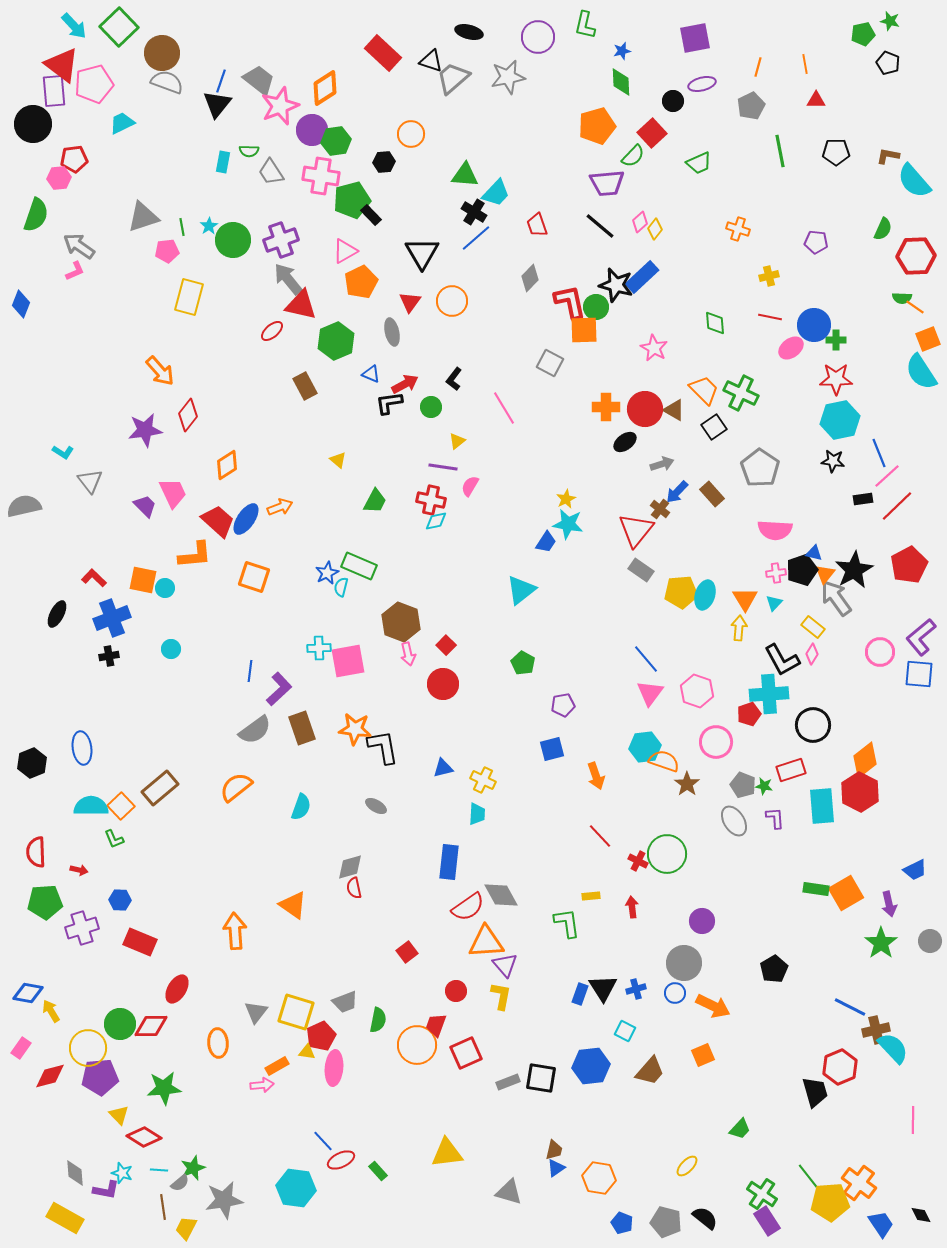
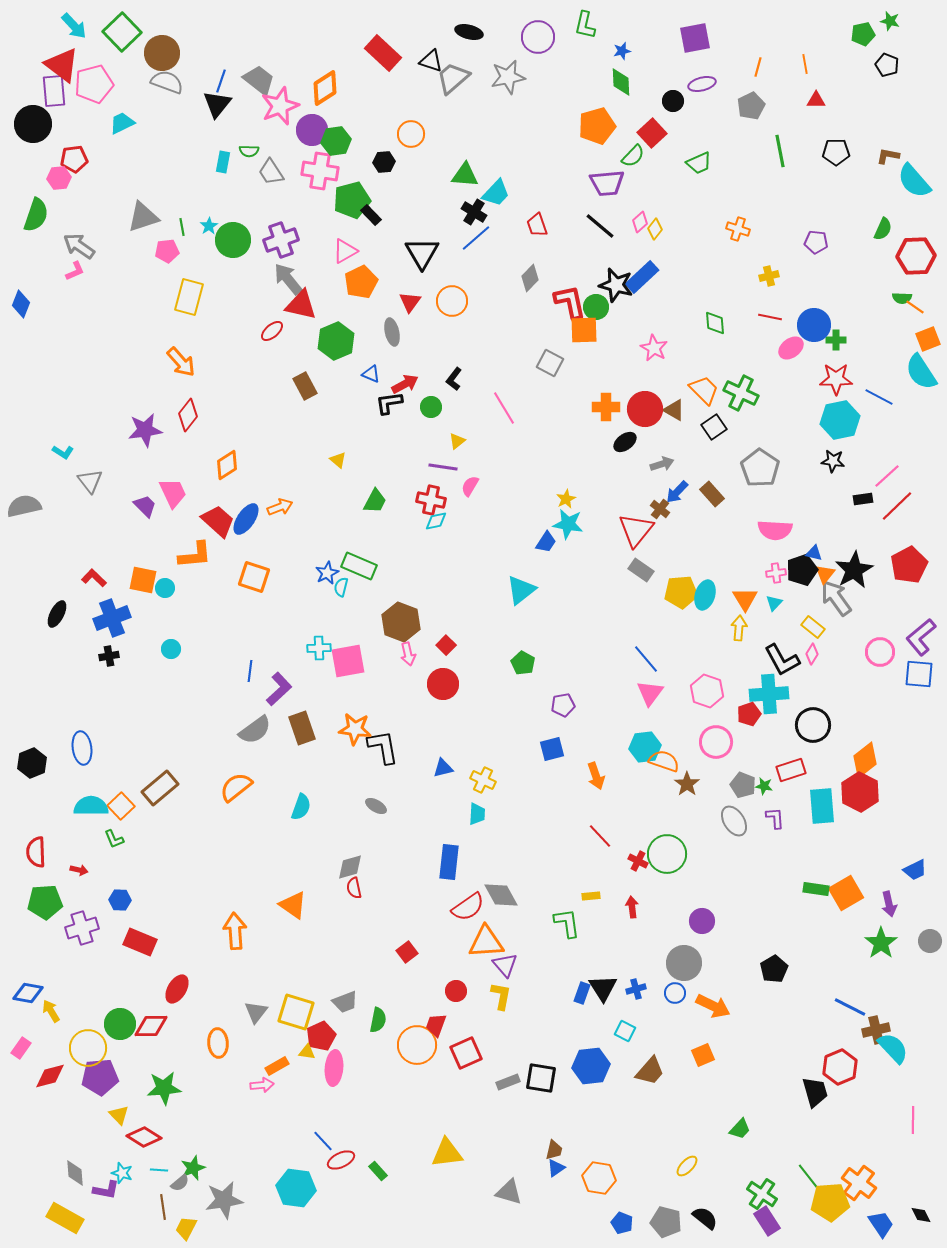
green square at (119, 27): moved 3 px right, 5 px down
black pentagon at (888, 63): moved 1 px left, 2 px down
pink cross at (321, 176): moved 1 px left, 5 px up
orange arrow at (160, 371): moved 21 px right, 9 px up
blue line at (879, 453): moved 56 px up; rotated 40 degrees counterclockwise
pink hexagon at (697, 691): moved 10 px right
blue rectangle at (580, 994): moved 2 px right, 1 px up
